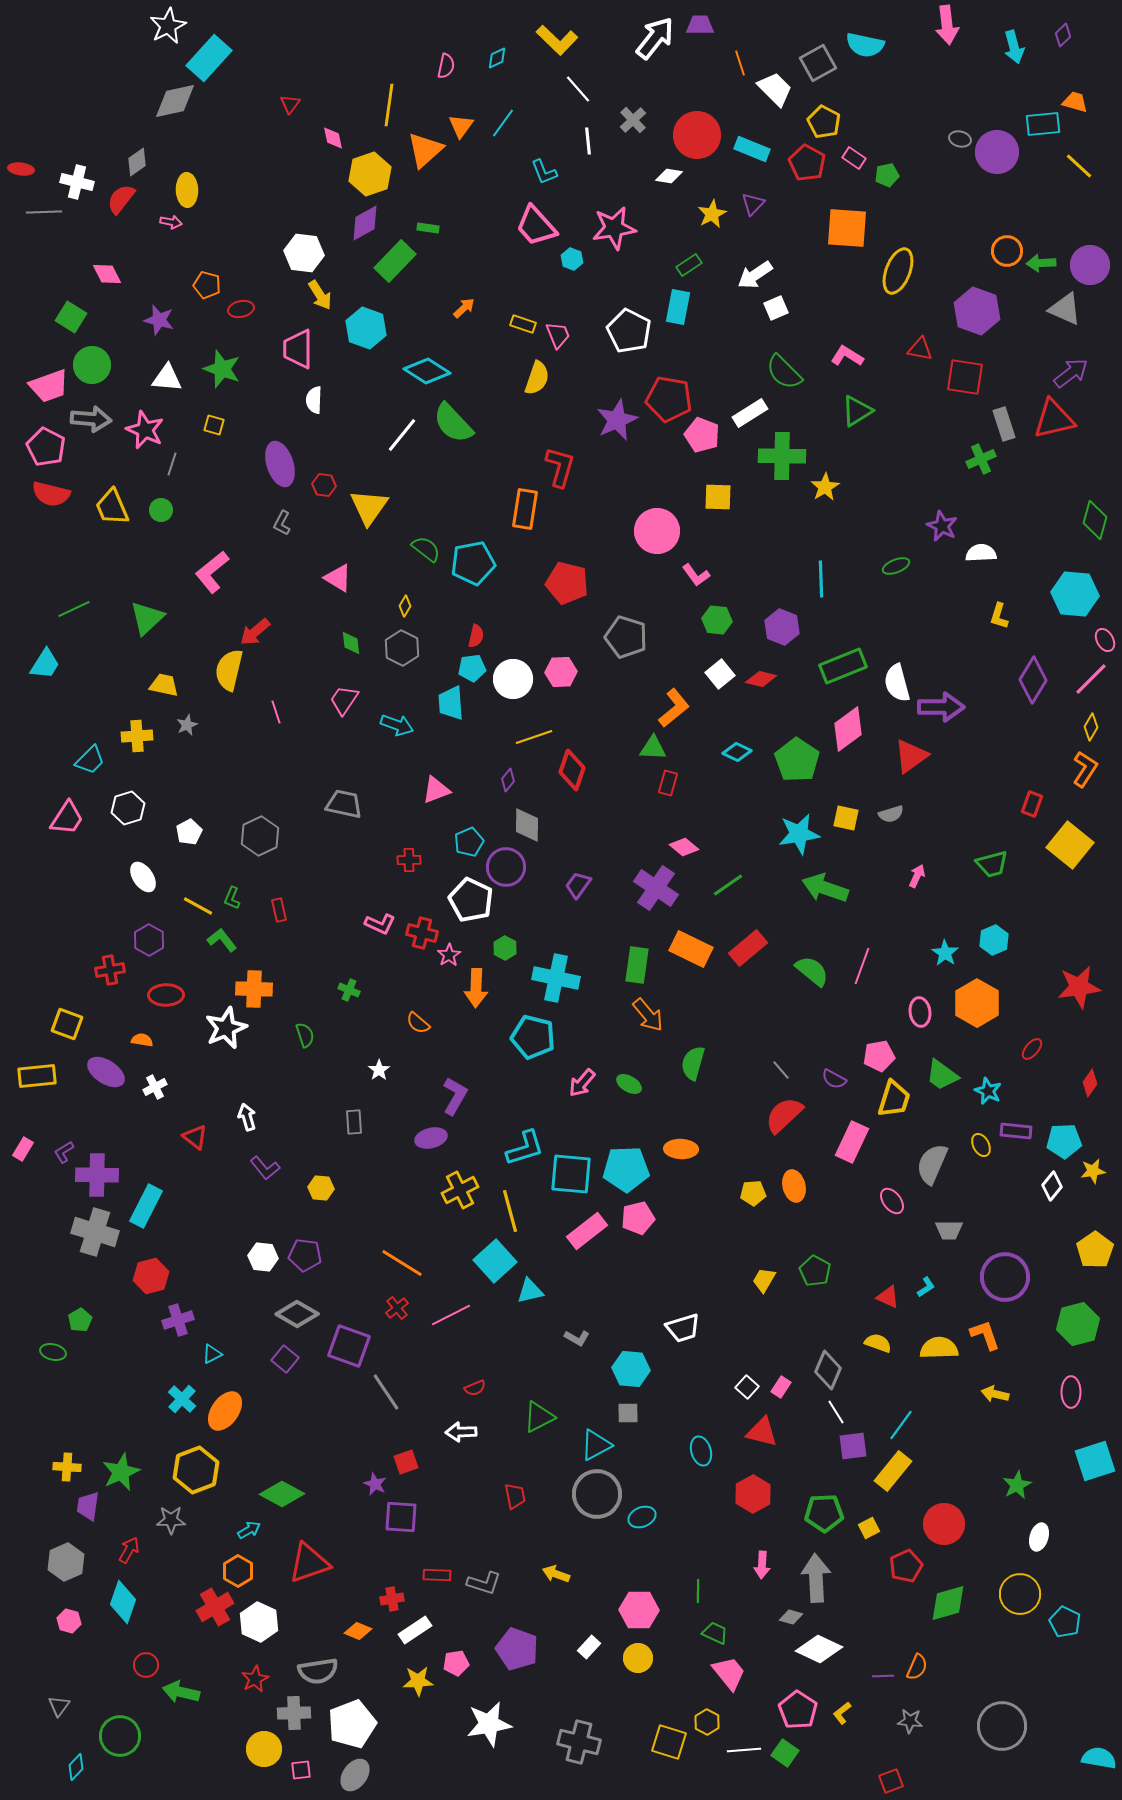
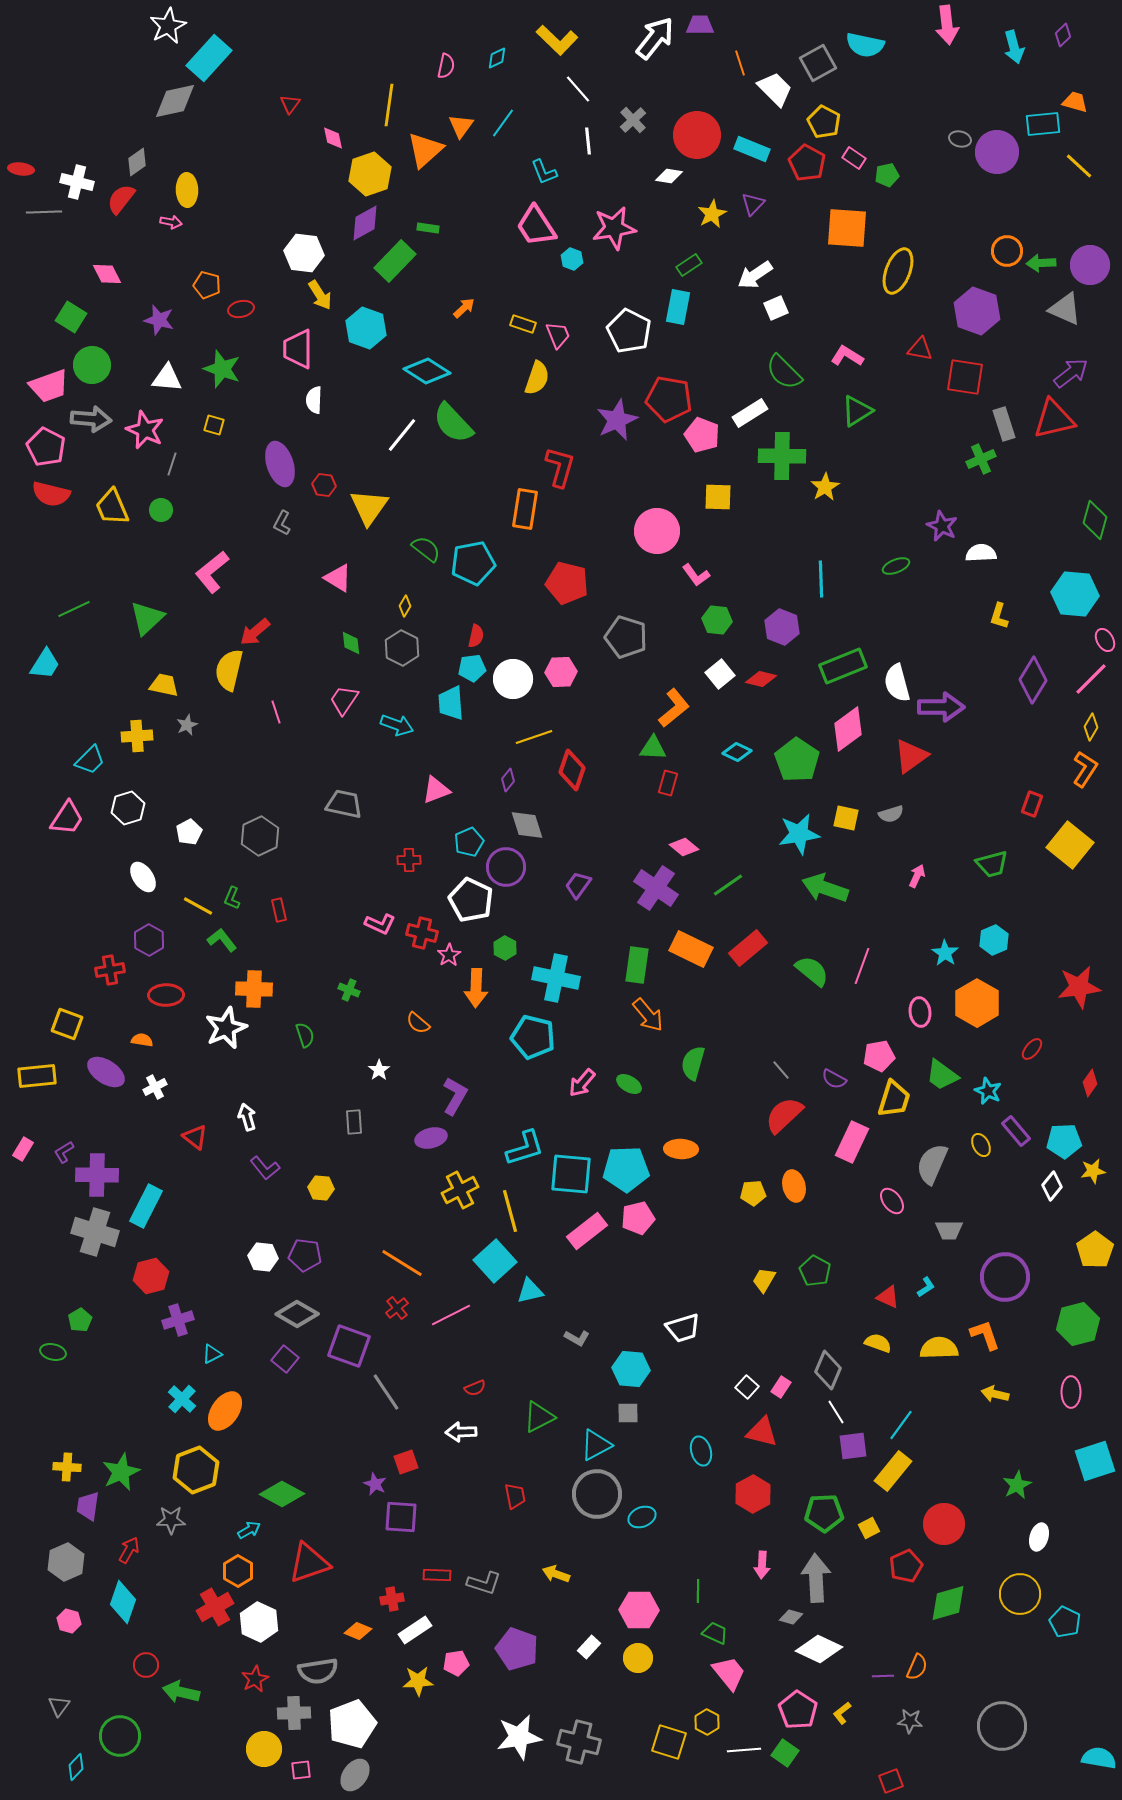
pink trapezoid at (536, 226): rotated 9 degrees clockwise
gray diamond at (527, 825): rotated 18 degrees counterclockwise
purple rectangle at (1016, 1131): rotated 44 degrees clockwise
white star at (489, 1724): moved 30 px right, 13 px down
